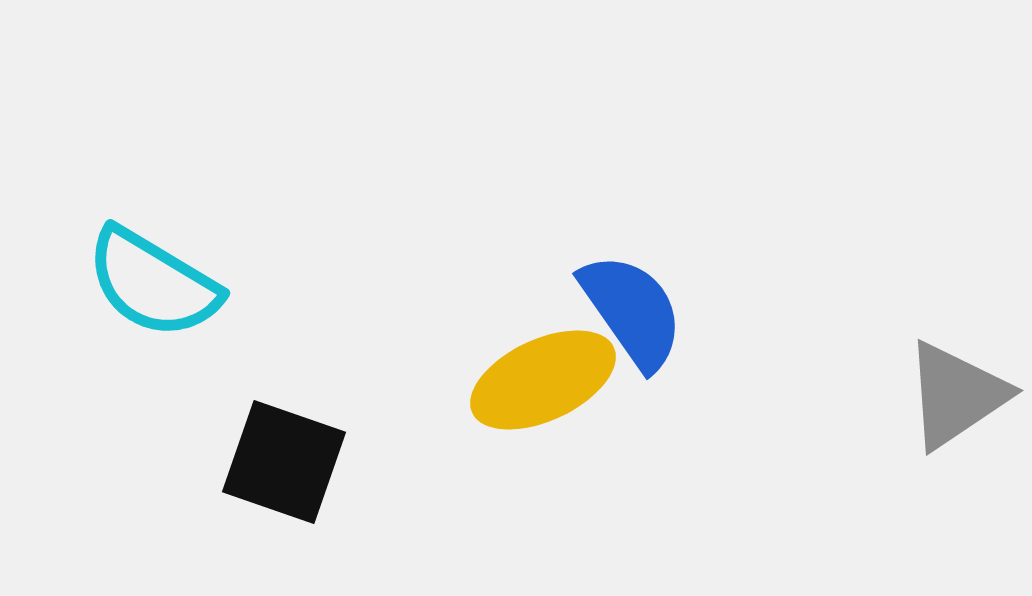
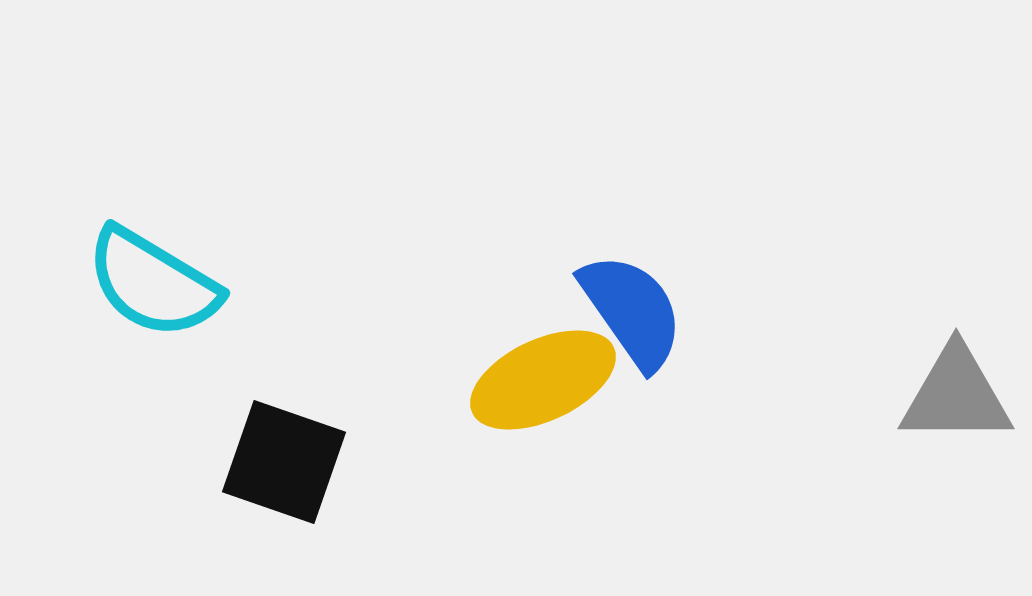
gray triangle: rotated 34 degrees clockwise
